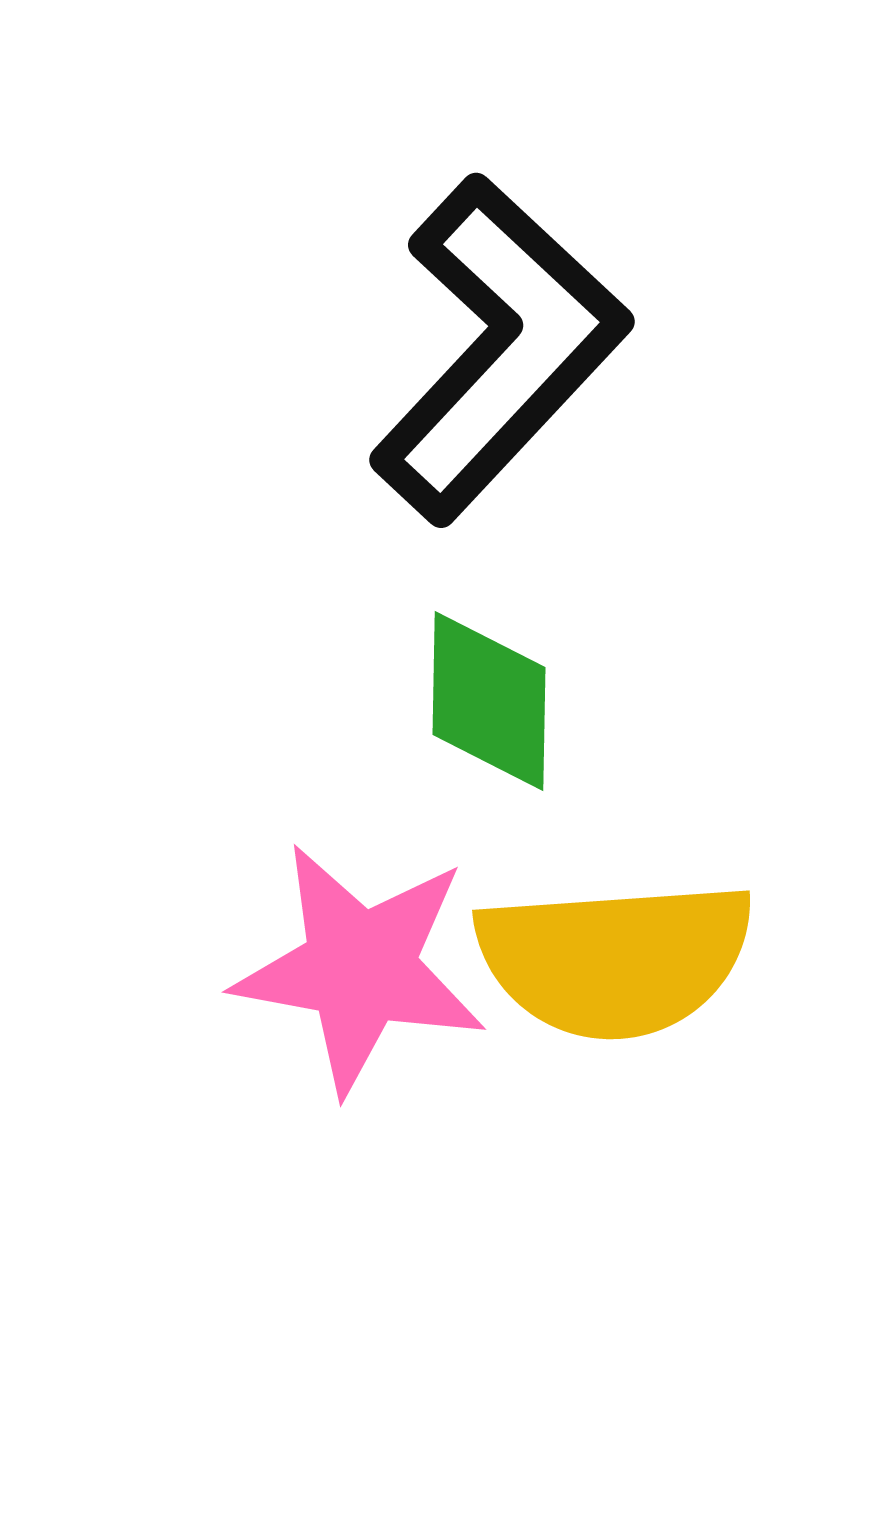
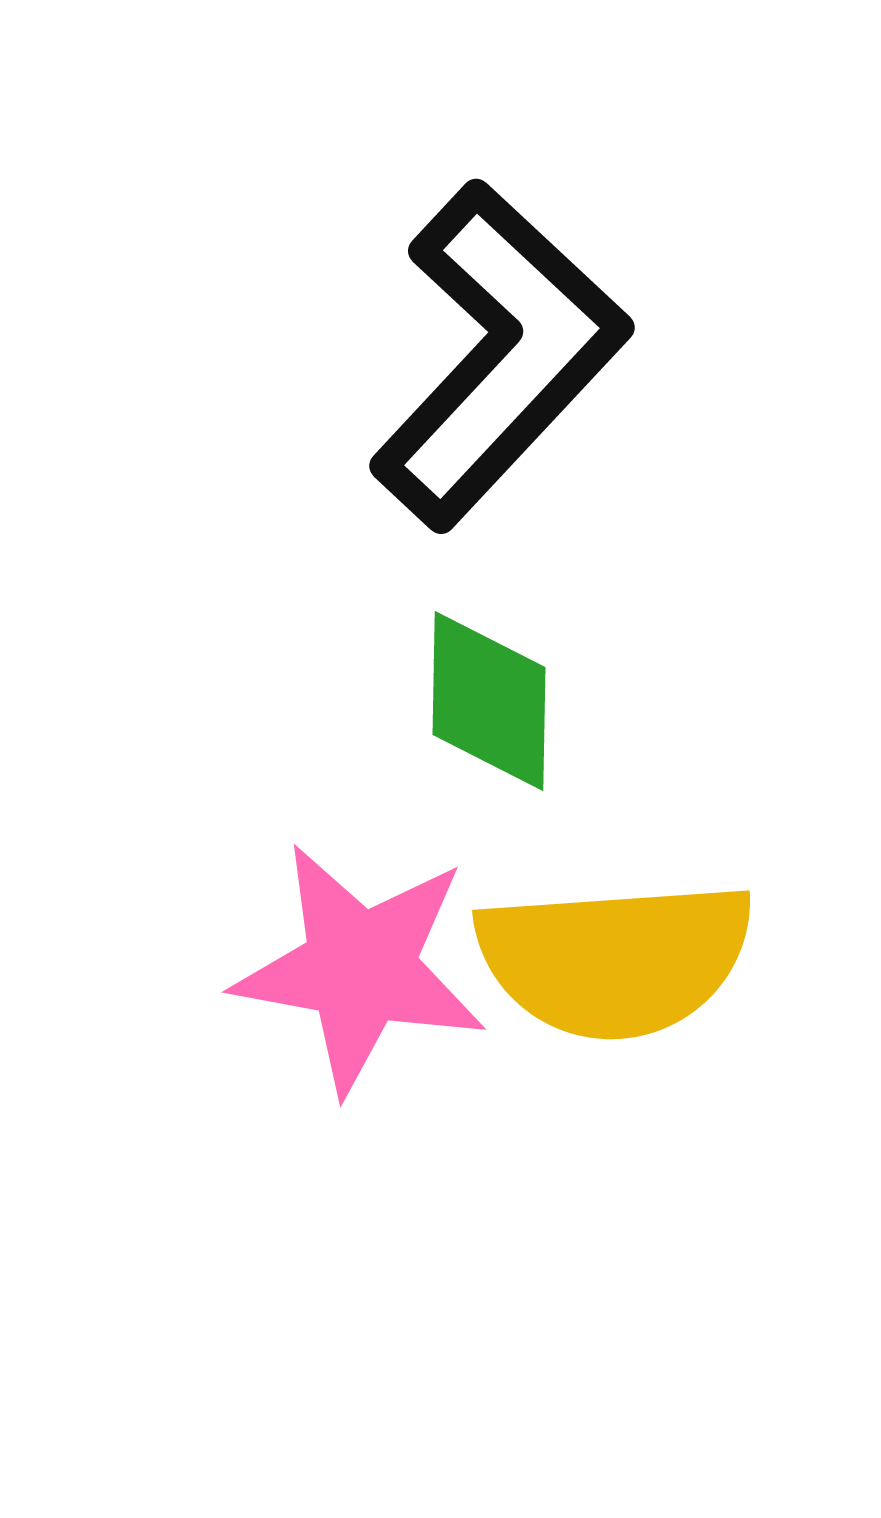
black L-shape: moved 6 px down
